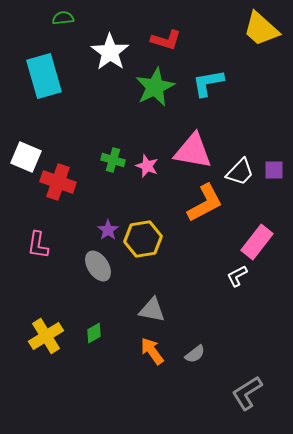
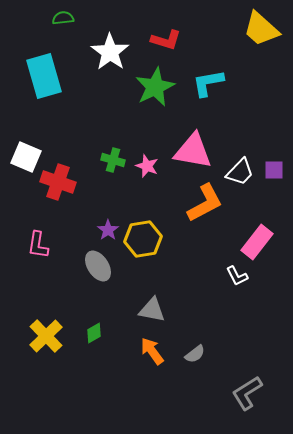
white L-shape: rotated 90 degrees counterclockwise
yellow cross: rotated 12 degrees counterclockwise
